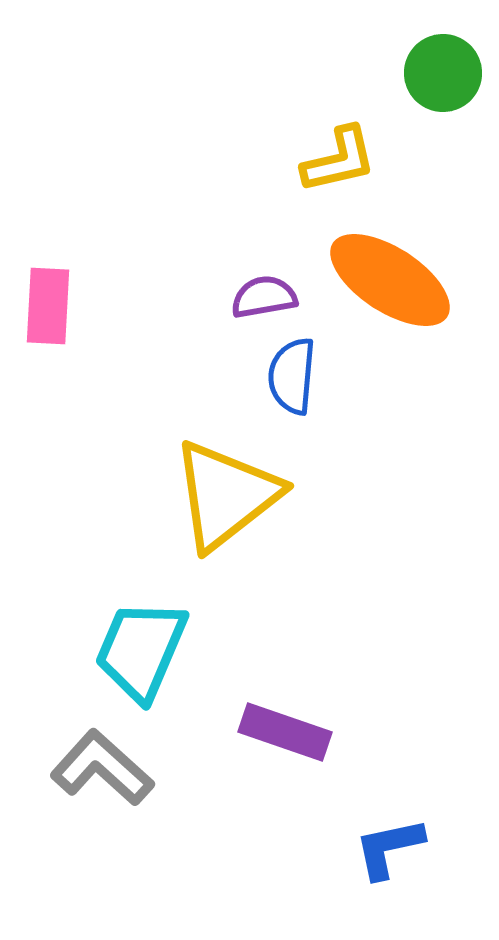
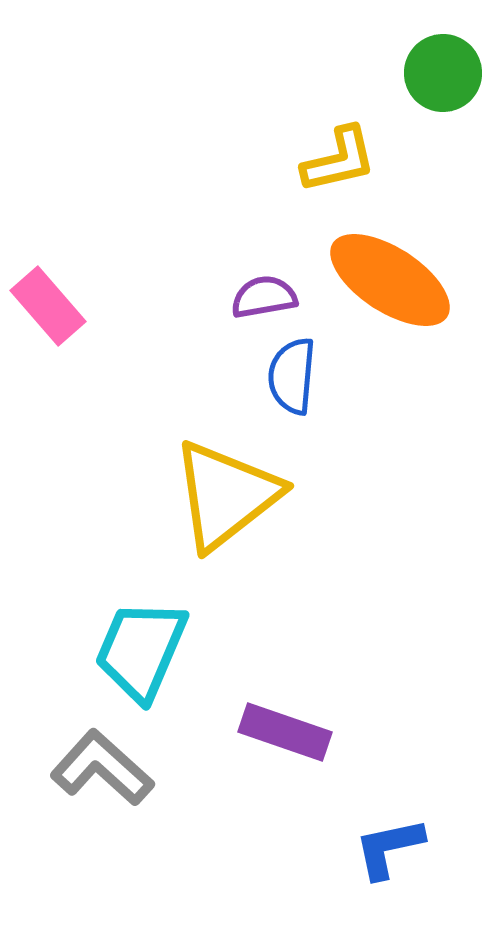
pink rectangle: rotated 44 degrees counterclockwise
